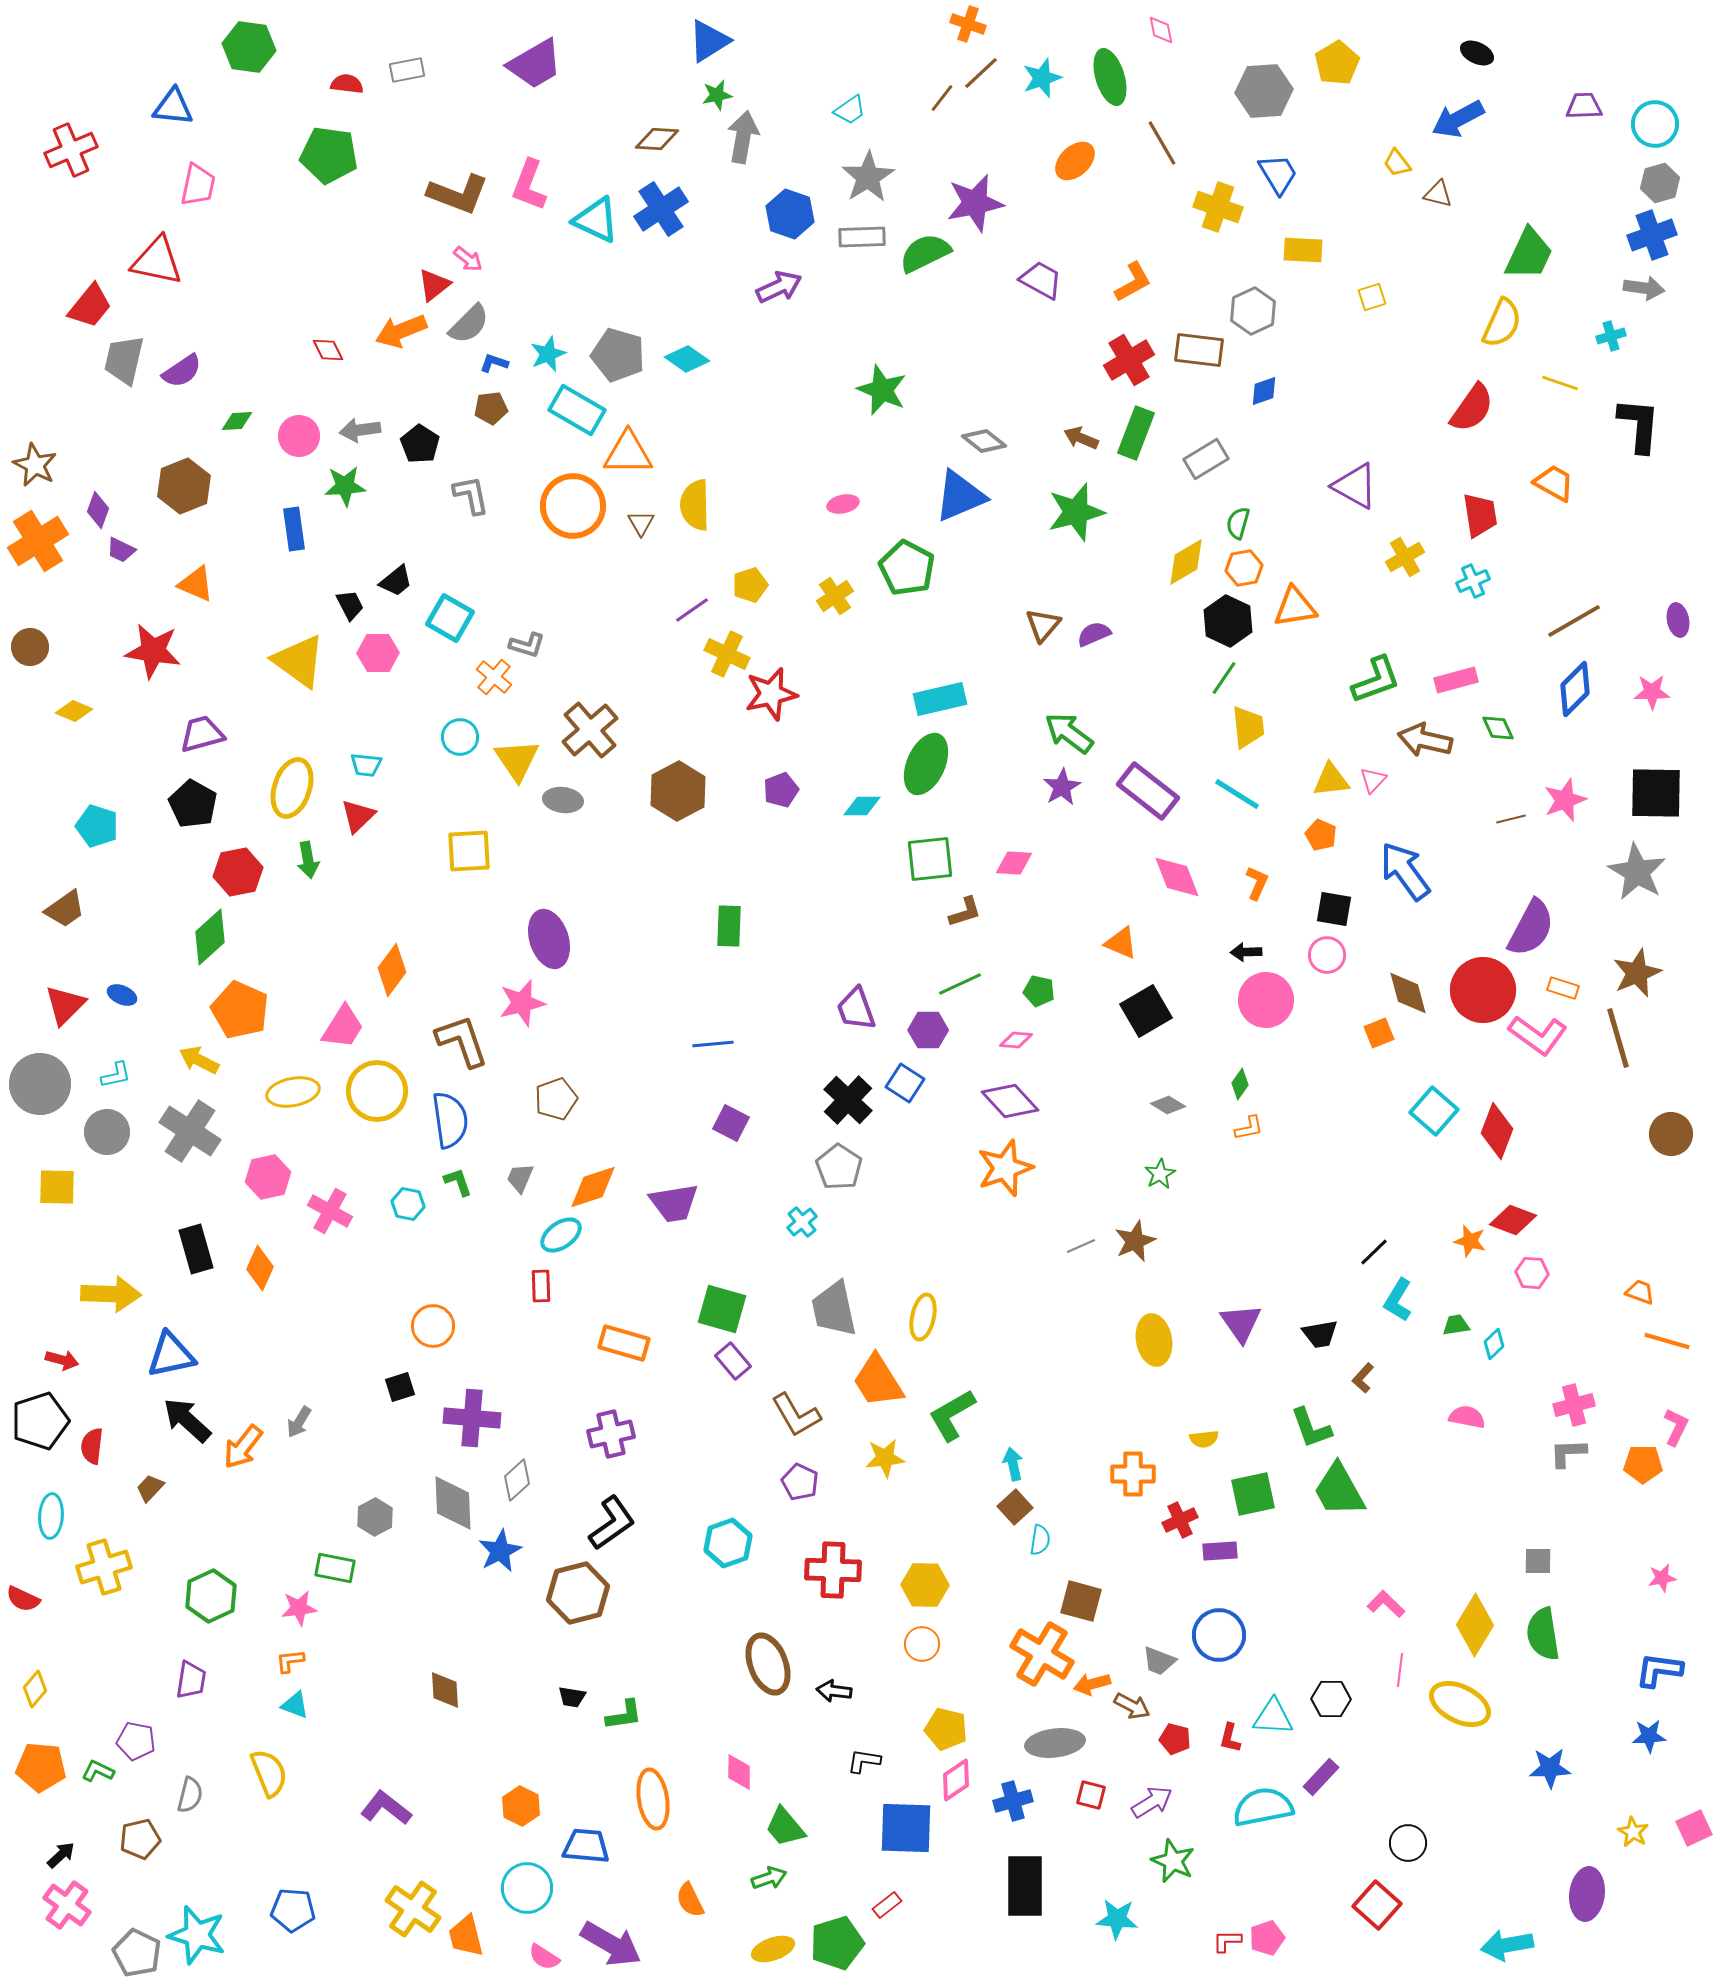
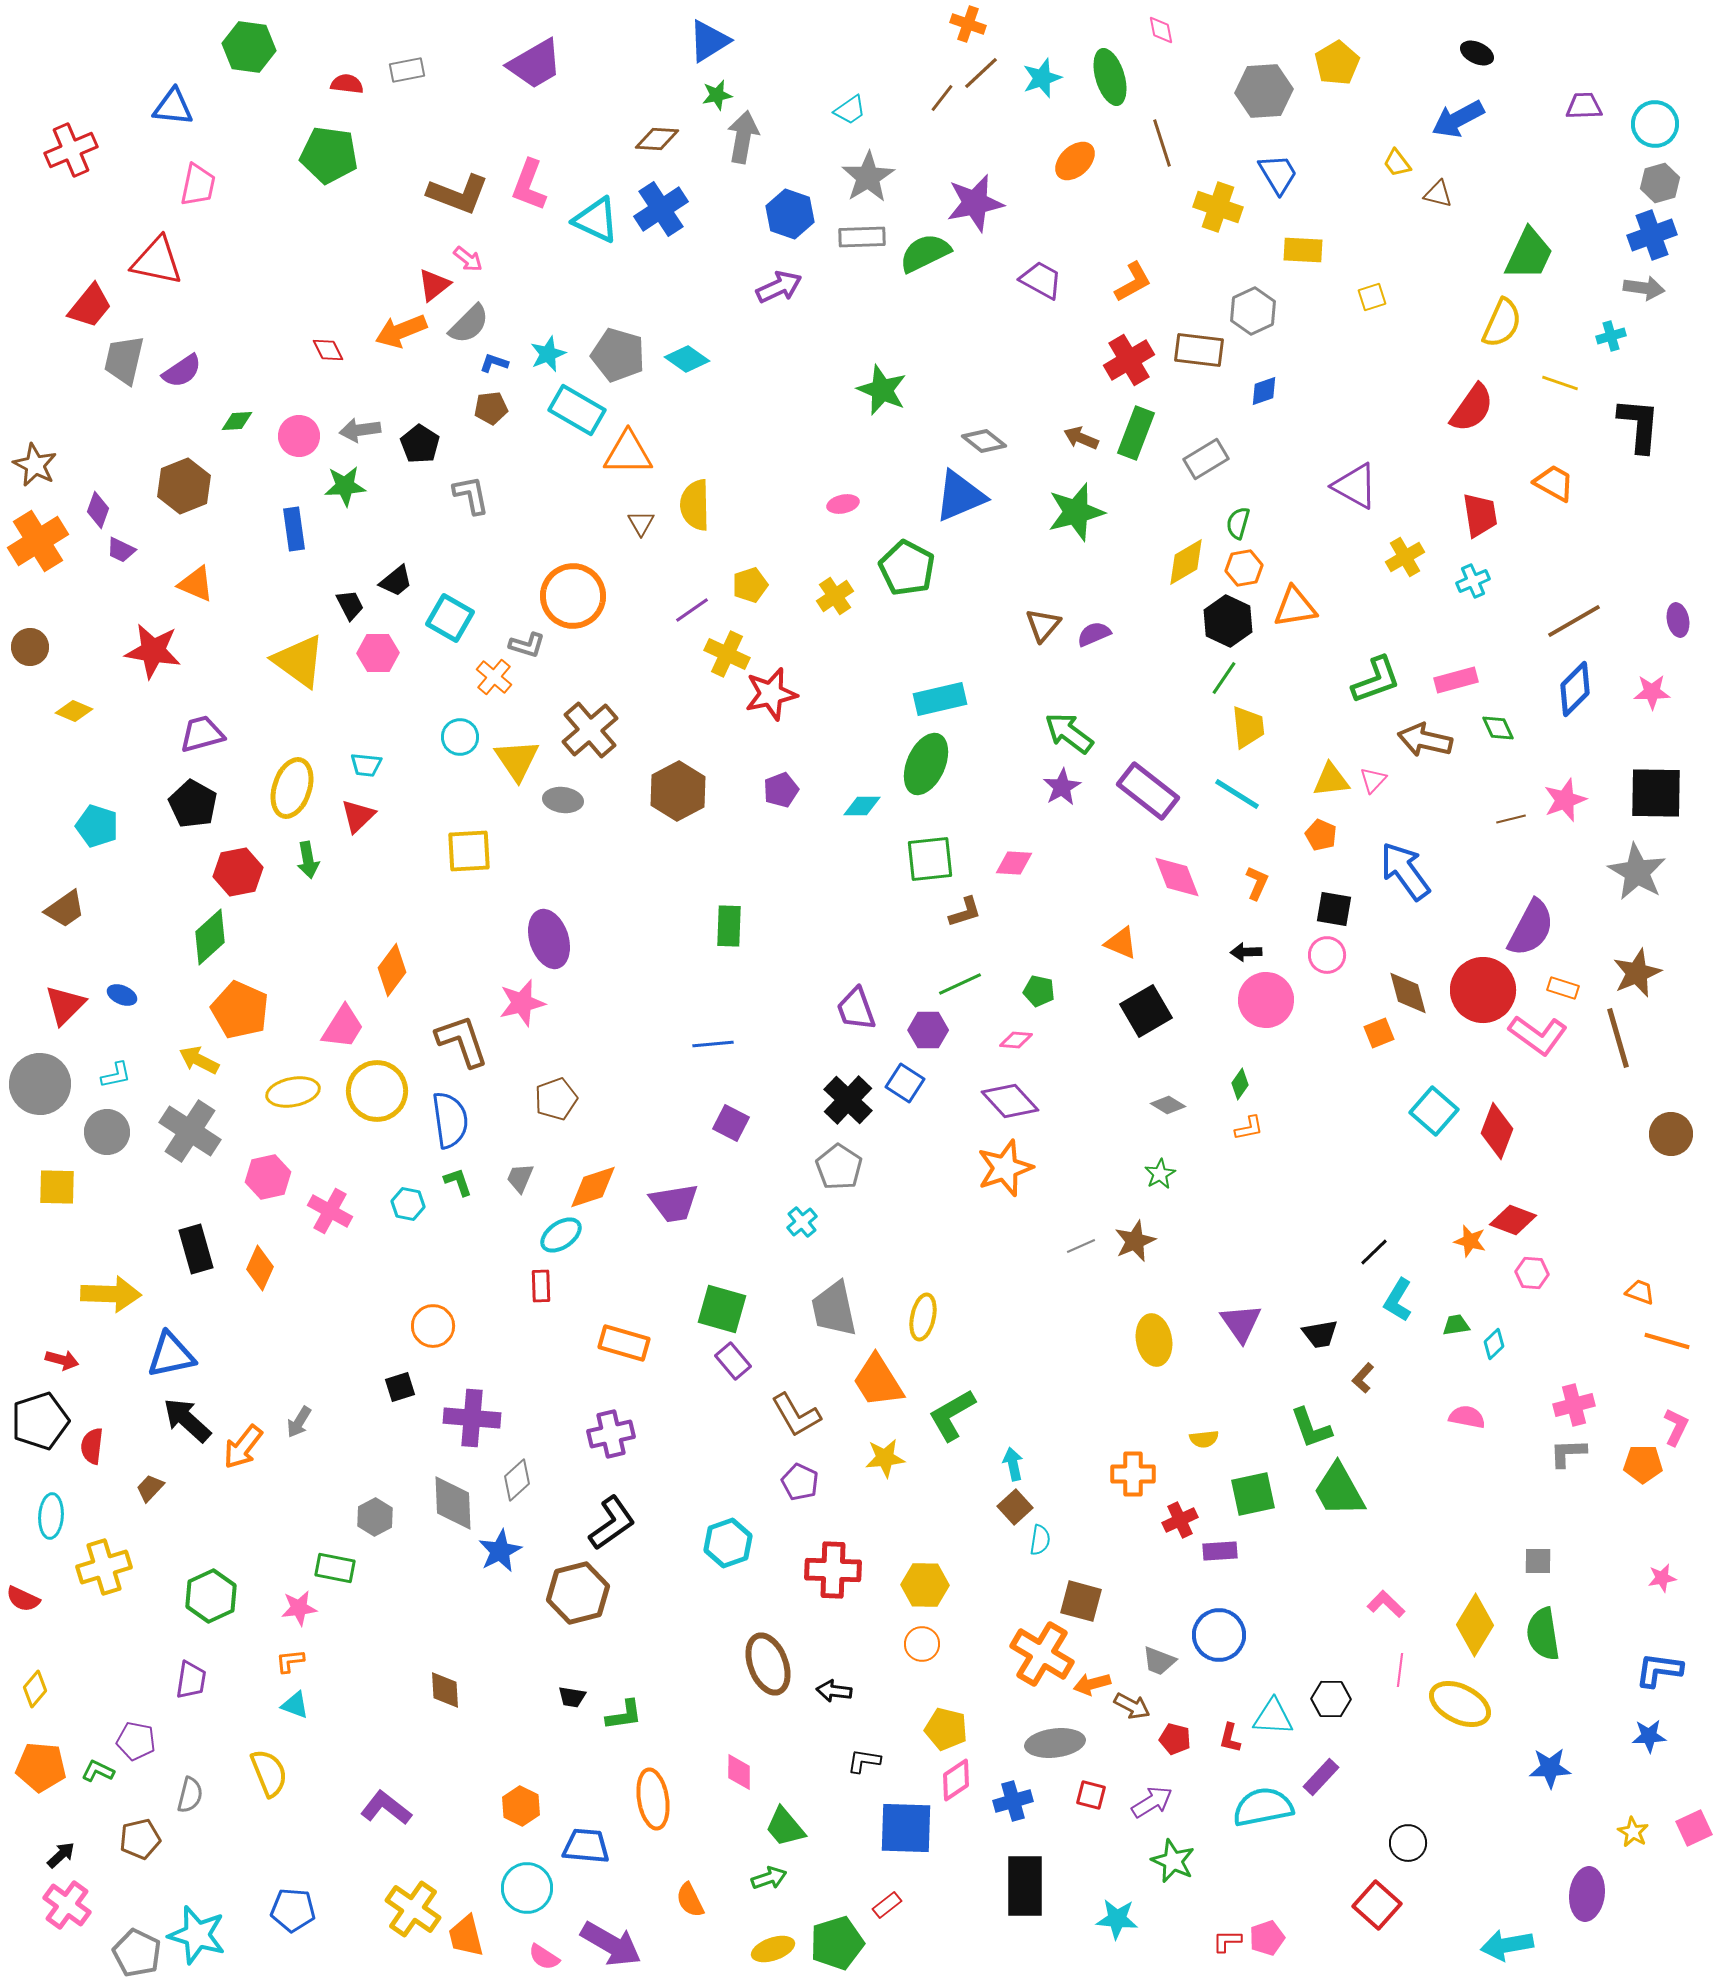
brown line at (1162, 143): rotated 12 degrees clockwise
orange circle at (573, 506): moved 90 px down
